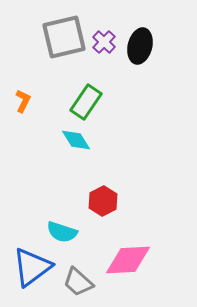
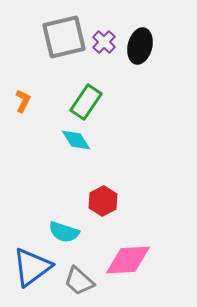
cyan semicircle: moved 2 px right
gray trapezoid: moved 1 px right, 1 px up
